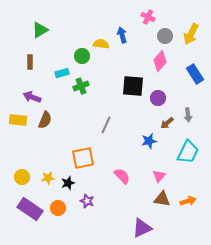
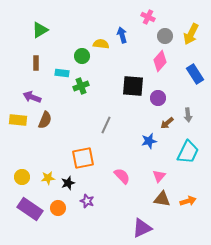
brown rectangle: moved 6 px right, 1 px down
cyan rectangle: rotated 24 degrees clockwise
